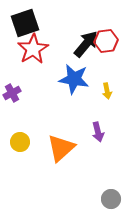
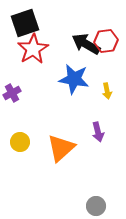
black arrow: rotated 100 degrees counterclockwise
gray circle: moved 15 px left, 7 px down
